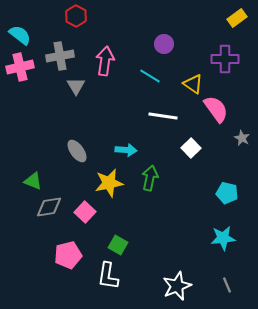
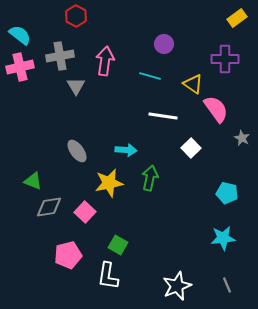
cyan line: rotated 15 degrees counterclockwise
